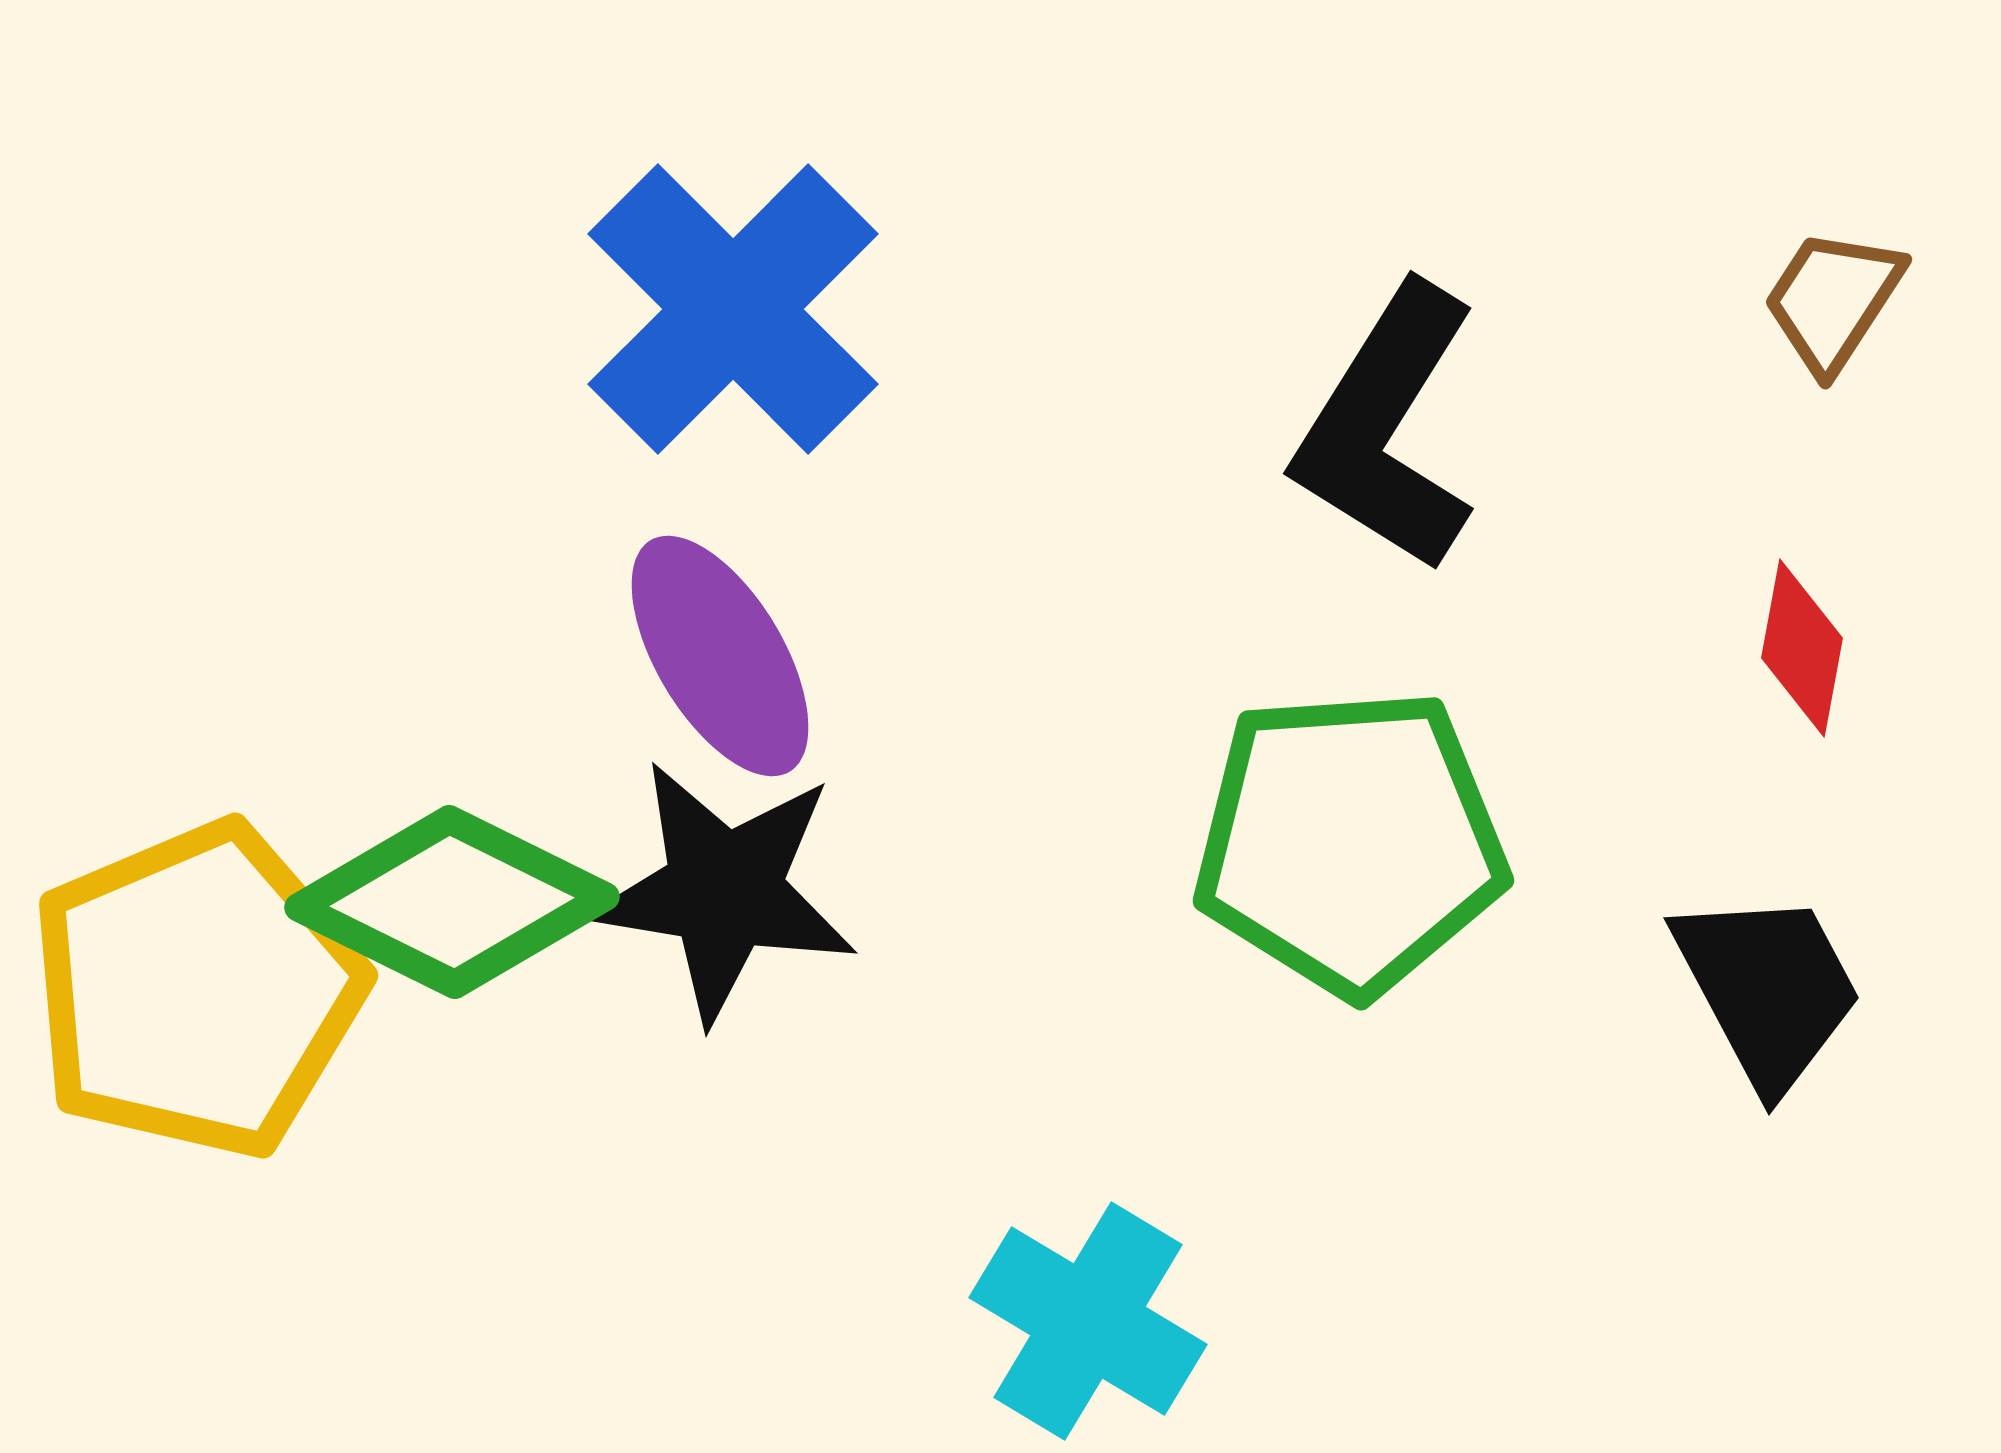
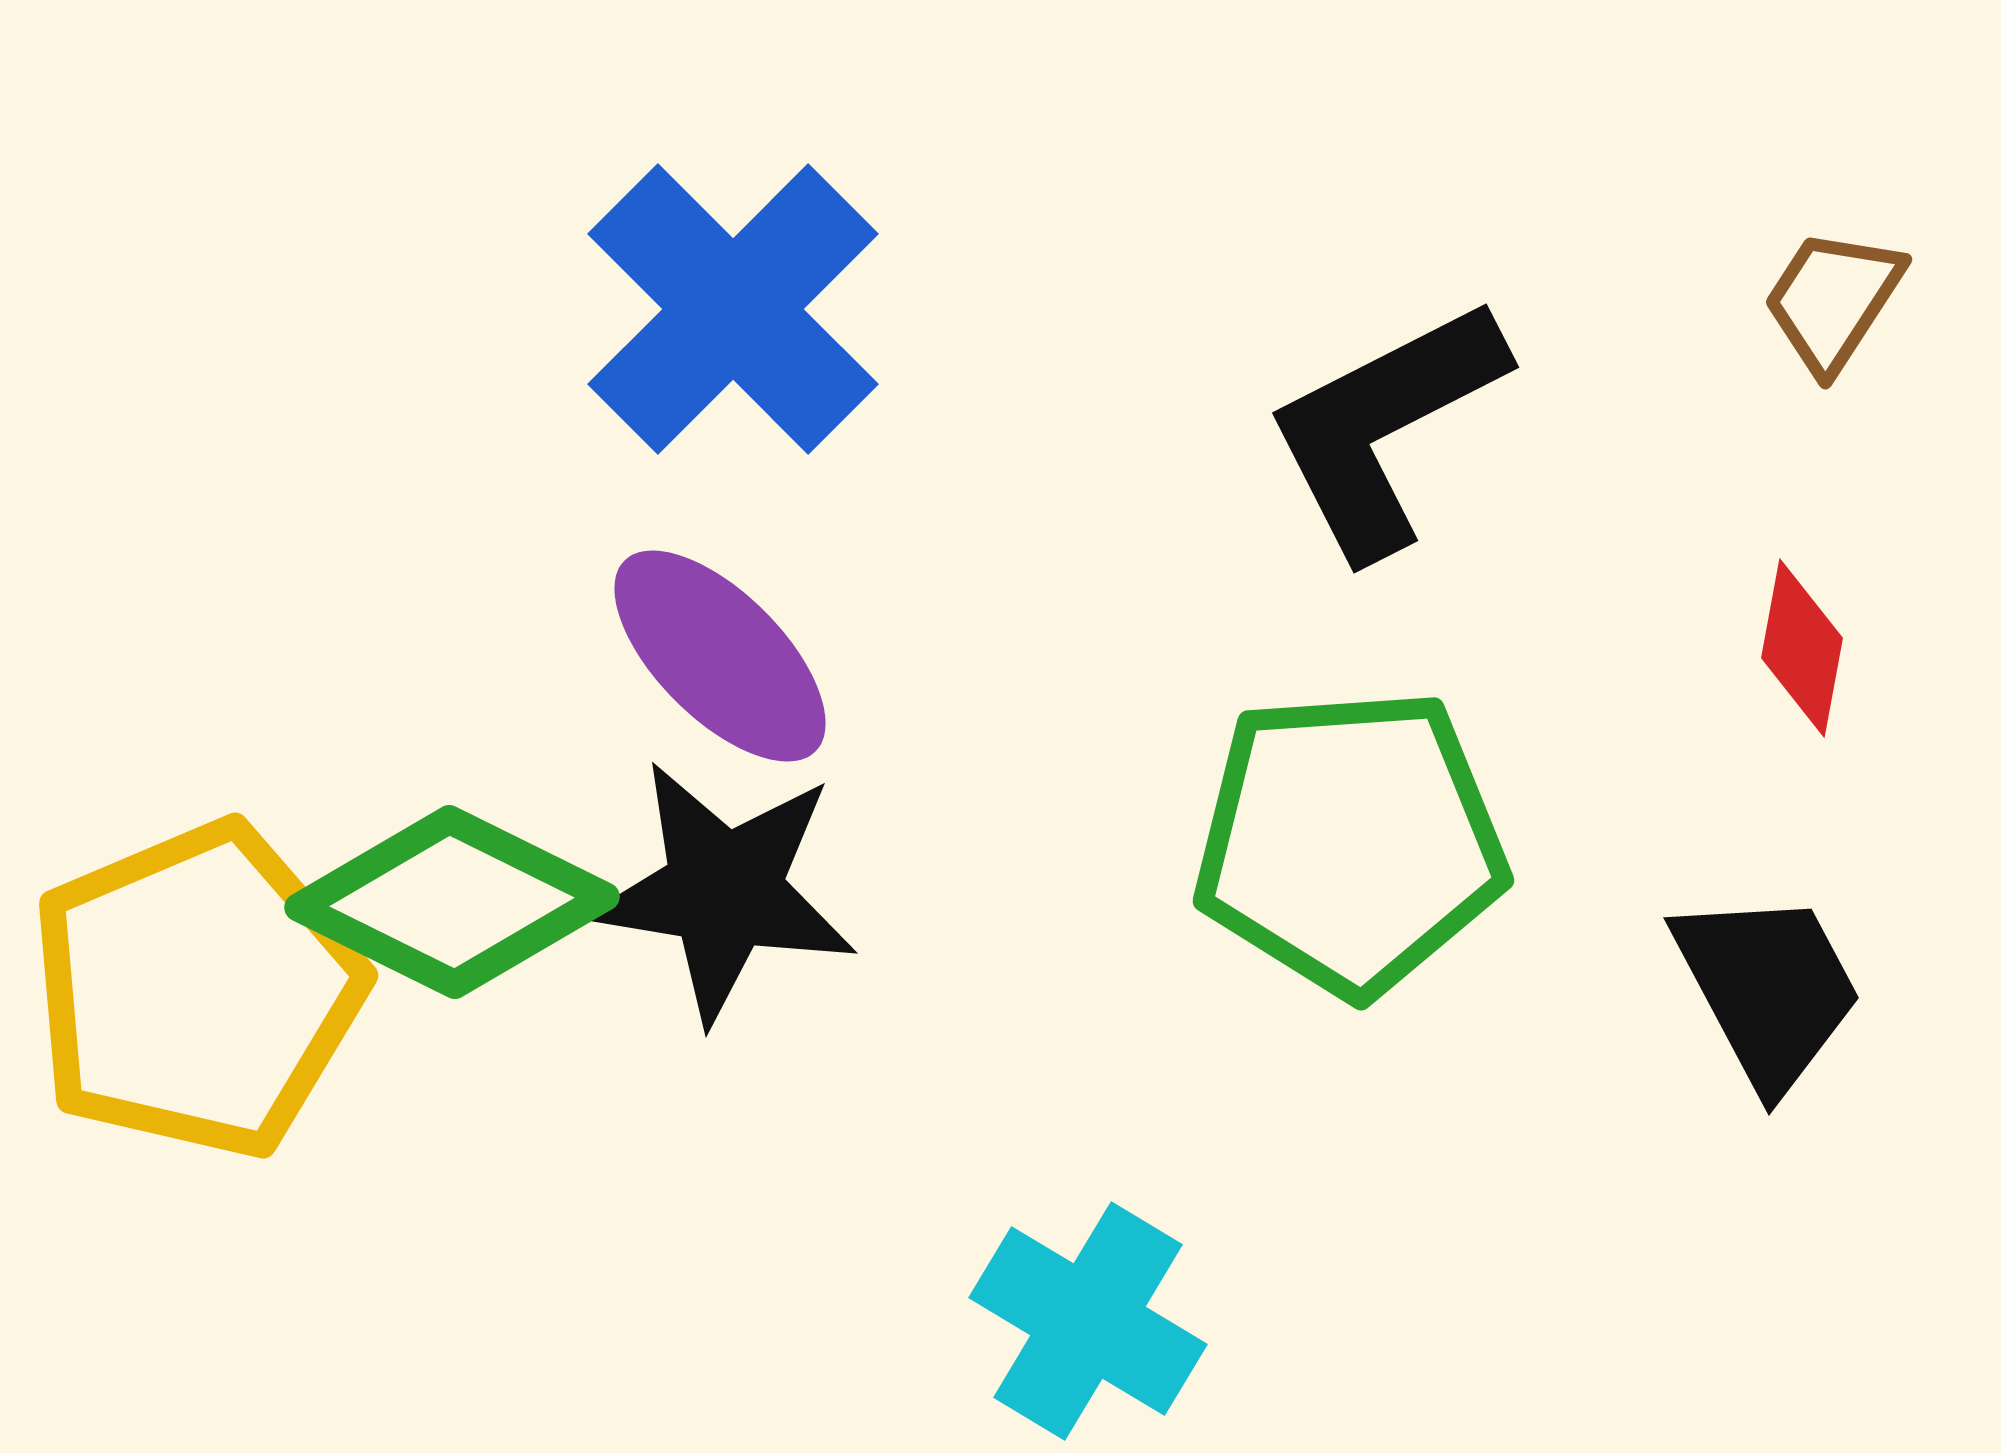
black L-shape: moved 2 px left, 1 px up; rotated 31 degrees clockwise
purple ellipse: rotated 14 degrees counterclockwise
